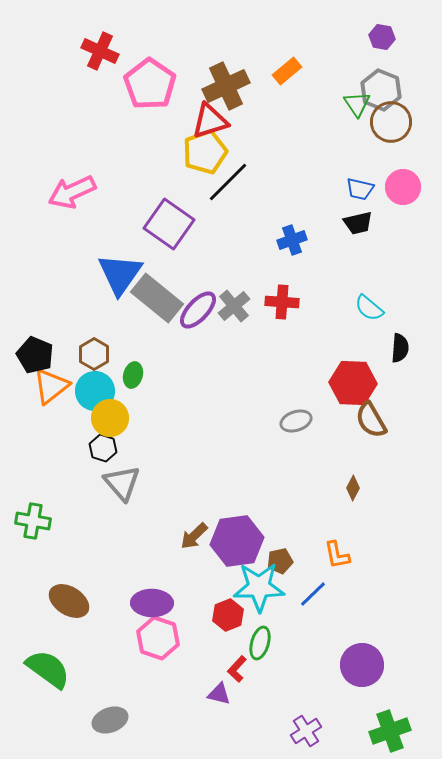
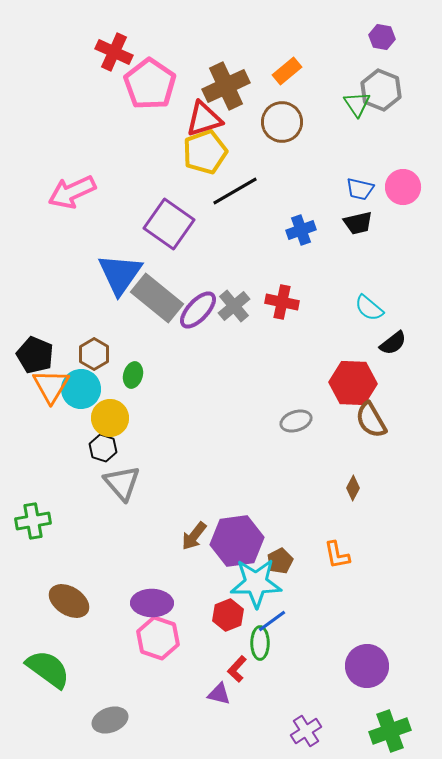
red cross at (100, 51): moved 14 px right, 1 px down
red triangle at (210, 121): moved 6 px left, 2 px up
brown circle at (391, 122): moved 109 px left
black line at (228, 182): moved 7 px right, 9 px down; rotated 15 degrees clockwise
blue cross at (292, 240): moved 9 px right, 10 px up
red cross at (282, 302): rotated 8 degrees clockwise
black semicircle at (400, 348): moved 7 px left, 5 px up; rotated 48 degrees clockwise
orange triangle at (51, 386): rotated 21 degrees counterclockwise
cyan circle at (95, 391): moved 14 px left, 2 px up
green cross at (33, 521): rotated 20 degrees counterclockwise
brown arrow at (194, 536): rotated 8 degrees counterclockwise
brown pentagon at (280, 561): rotated 15 degrees counterclockwise
cyan star at (259, 587): moved 3 px left, 4 px up
blue line at (313, 594): moved 41 px left, 27 px down; rotated 8 degrees clockwise
green ellipse at (260, 643): rotated 16 degrees counterclockwise
purple circle at (362, 665): moved 5 px right, 1 px down
